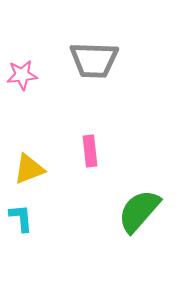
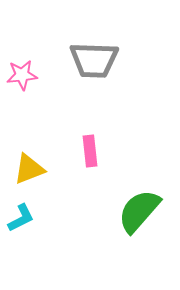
cyan L-shape: rotated 68 degrees clockwise
